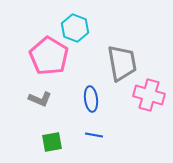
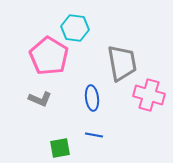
cyan hexagon: rotated 12 degrees counterclockwise
blue ellipse: moved 1 px right, 1 px up
green square: moved 8 px right, 6 px down
